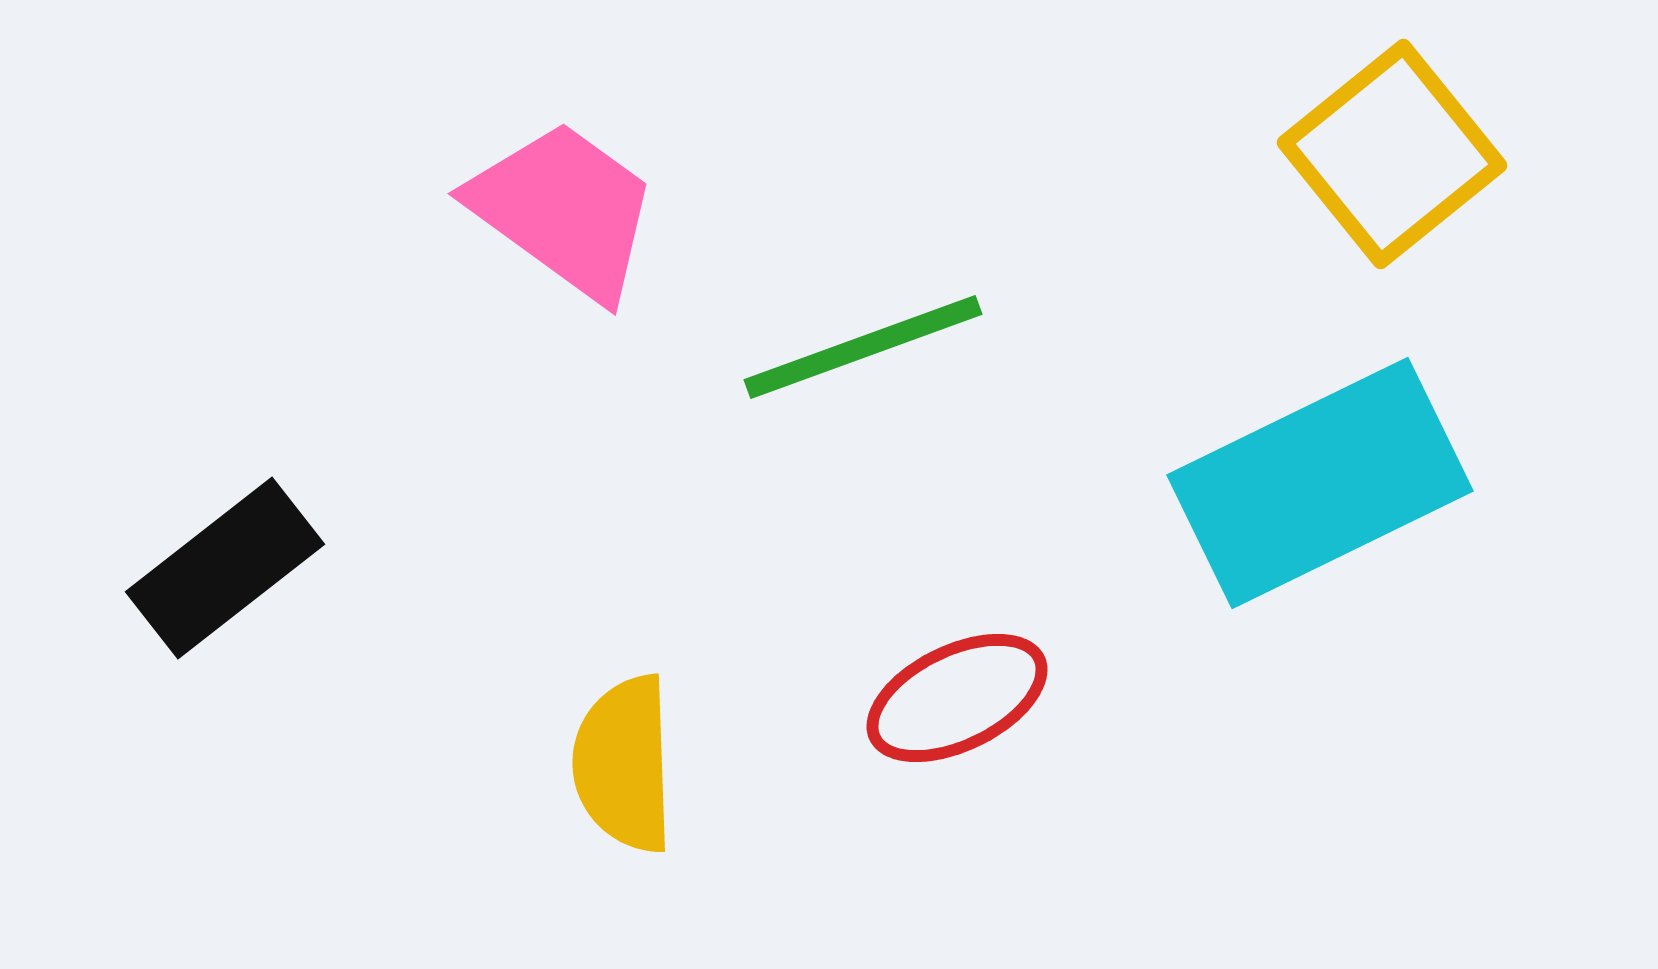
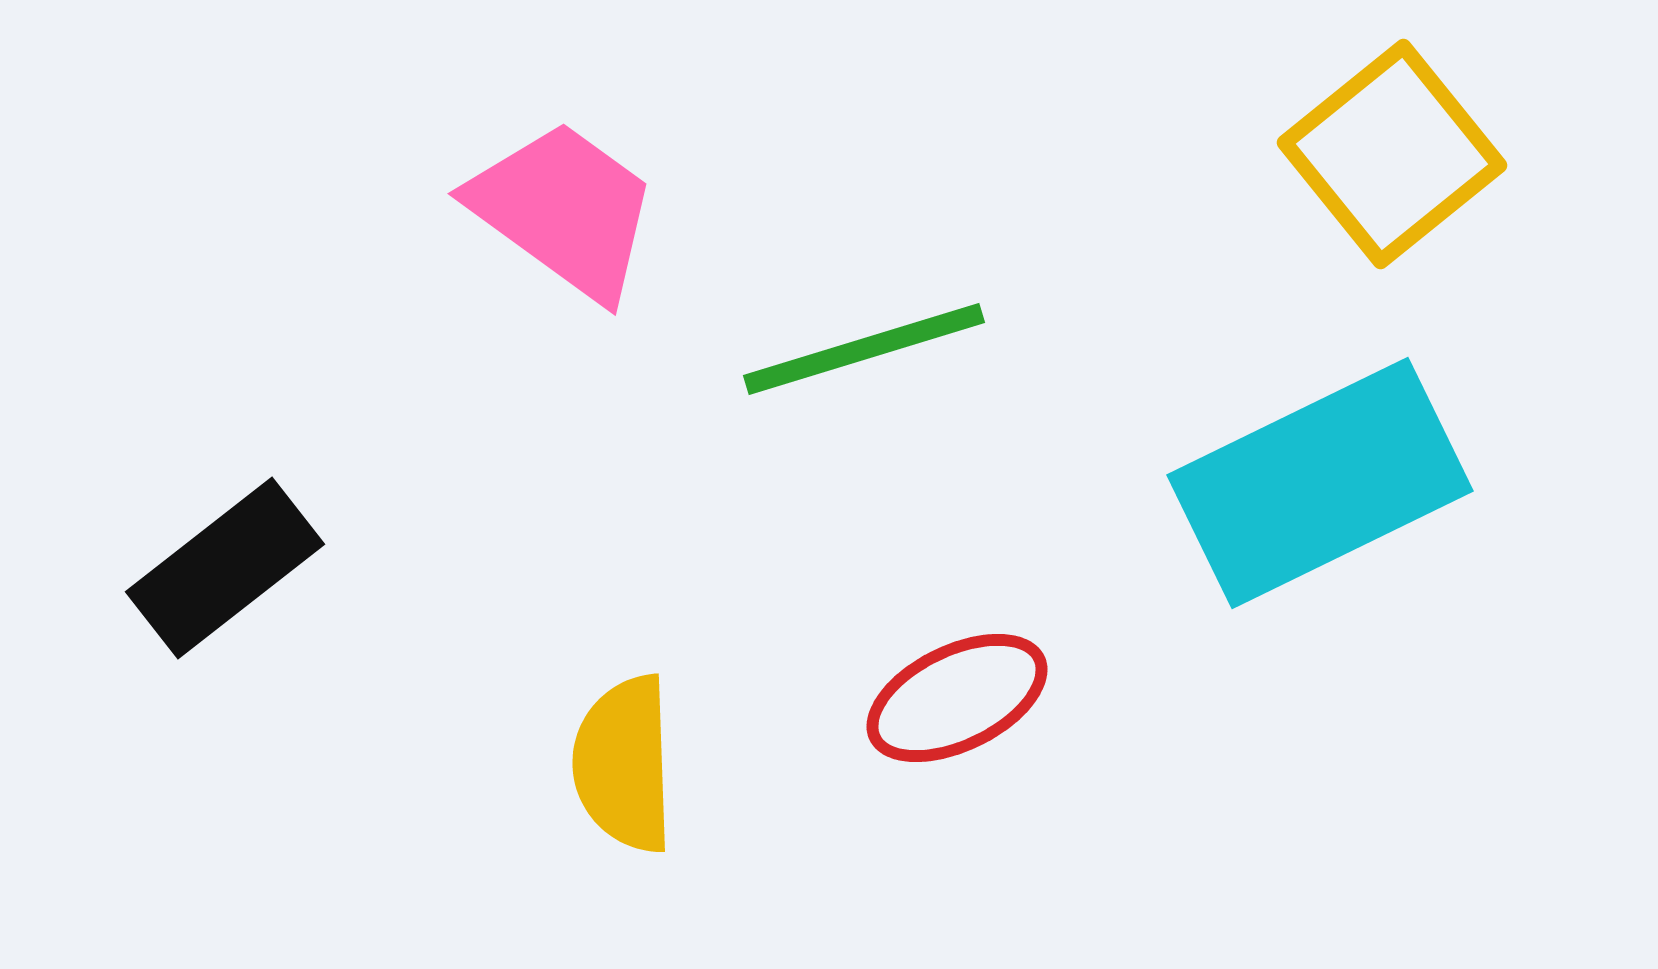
green line: moved 1 px right, 2 px down; rotated 3 degrees clockwise
